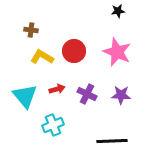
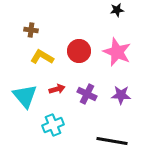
black star: moved 1 px left, 1 px up
red circle: moved 5 px right
black line: rotated 12 degrees clockwise
